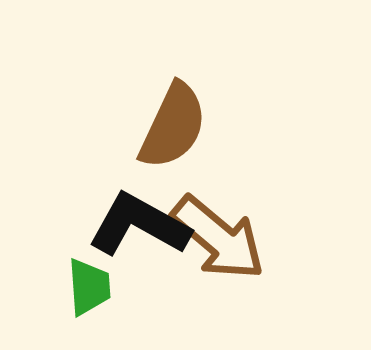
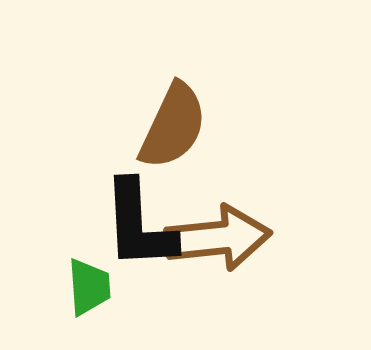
black L-shape: rotated 122 degrees counterclockwise
brown arrow: rotated 46 degrees counterclockwise
